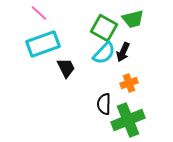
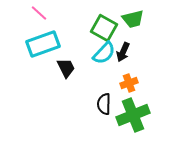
green cross: moved 5 px right, 5 px up
